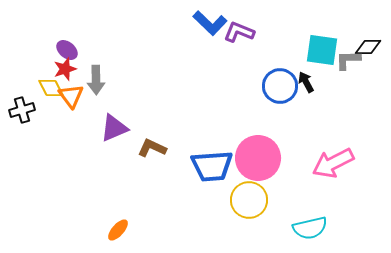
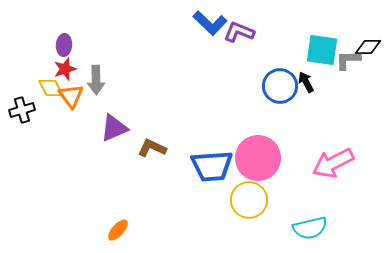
purple ellipse: moved 3 px left, 5 px up; rotated 55 degrees clockwise
